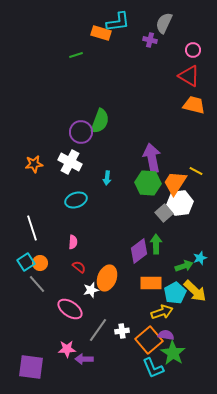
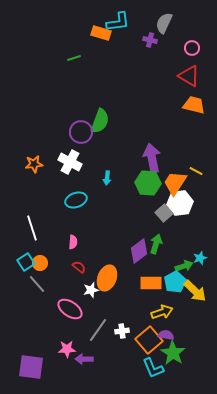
pink circle at (193, 50): moved 1 px left, 2 px up
green line at (76, 55): moved 2 px left, 3 px down
green arrow at (156, 244): rotated 18 degrees clockwise
cyan pentagon at (175, 293): moved 11 px up
